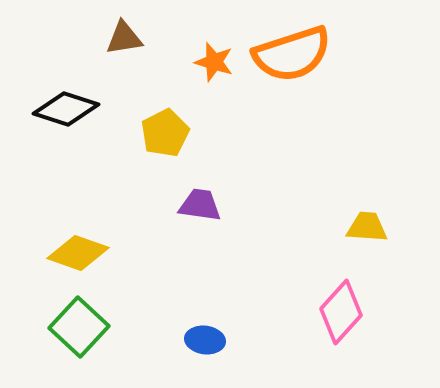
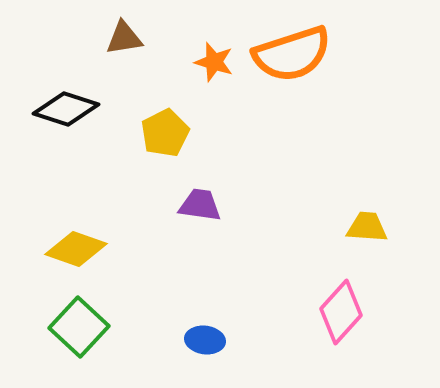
yellow diamond: moved 2 px left, 4 px up
